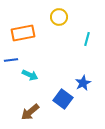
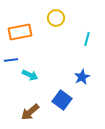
yellow circle: moved 3 px left, 1 px down
orange rectangle: moved 3 px left, 1 px up
blue star: moved 1 px left, 6 px up
blue square: moved 1 px left, 1 px down
